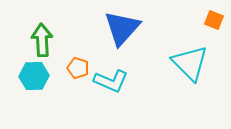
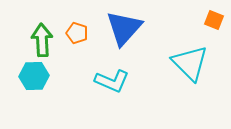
blue triangle: moved 2 px right
orange pentagon: moved 1 px left, 35 px up
cyan L-shape: moved 1 px right
